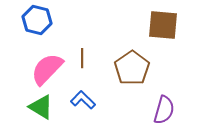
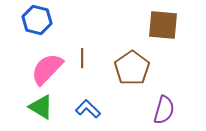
blue L-shape: moved 5 px right, 9 px down
